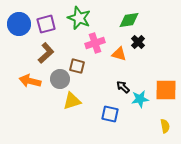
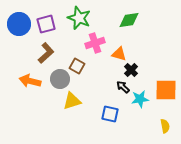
black cross: moved 7 px left, 28 px down
brown square: rotated 14 degrees clockwise
